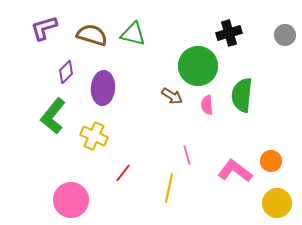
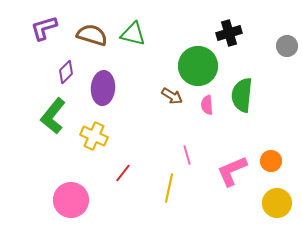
gray circle: moved 2 px right, 11 px down
pink L-shape: moved 3 px left; rotated 60 degrees counterclockwise
